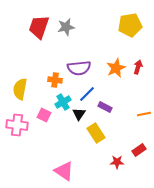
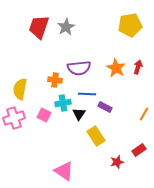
gray star: rotated 18 degrees counterclockwise
orange star: rotated 18 degrees counterclockwise
blue line: rotated 48 degrees clockwise
cyan cross: moved 1 px down; rotated 21 degrees clockwise
orange line: rotated 48 degrees counterclockwise
pink cross: moved 3 px left, 7 px up; rotated 25 degrees counterclockwise
yellow rectangle: moved 3 px down
red star: rotated 16 degrees counterclockwise
